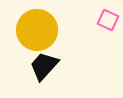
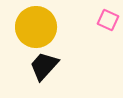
yellow circle: moved 1 px left, 3 px up
